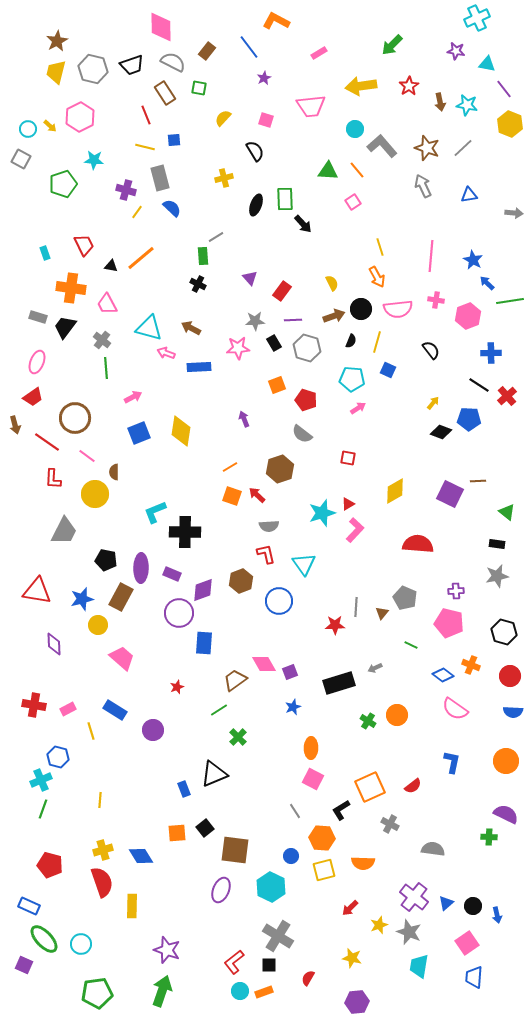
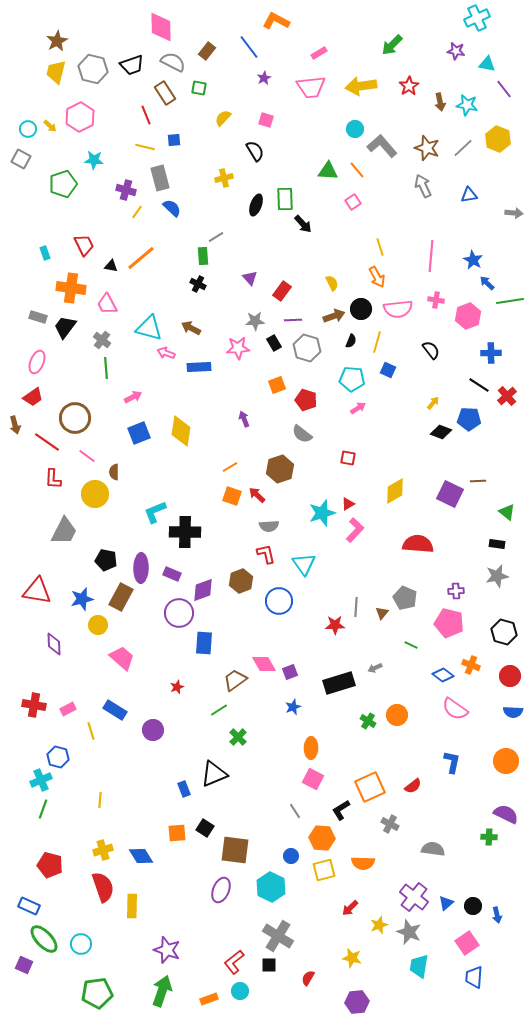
pink trapezoid at (311, 106): moved 19 px up
yellow hexagon at (510, 124): moved 12 px left, 15 px down
black square at (205, 828): rotated 18 degrees counterclockwise
red semicircle at (102, 882): moved 1 px right, 5 px down
orange rectangle at (264, 992): moved 55 px left, 7 px down
